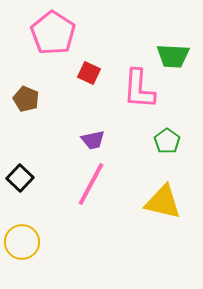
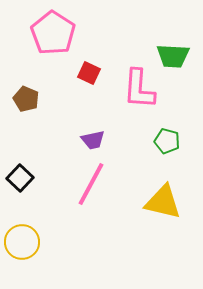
green pentagon: rotated 20 degrees counterclockwise
